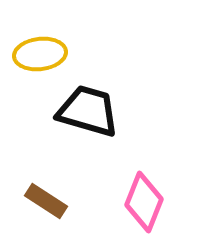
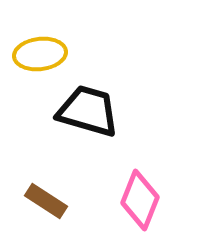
pink diamond: moved 4 px left, 2 px up
